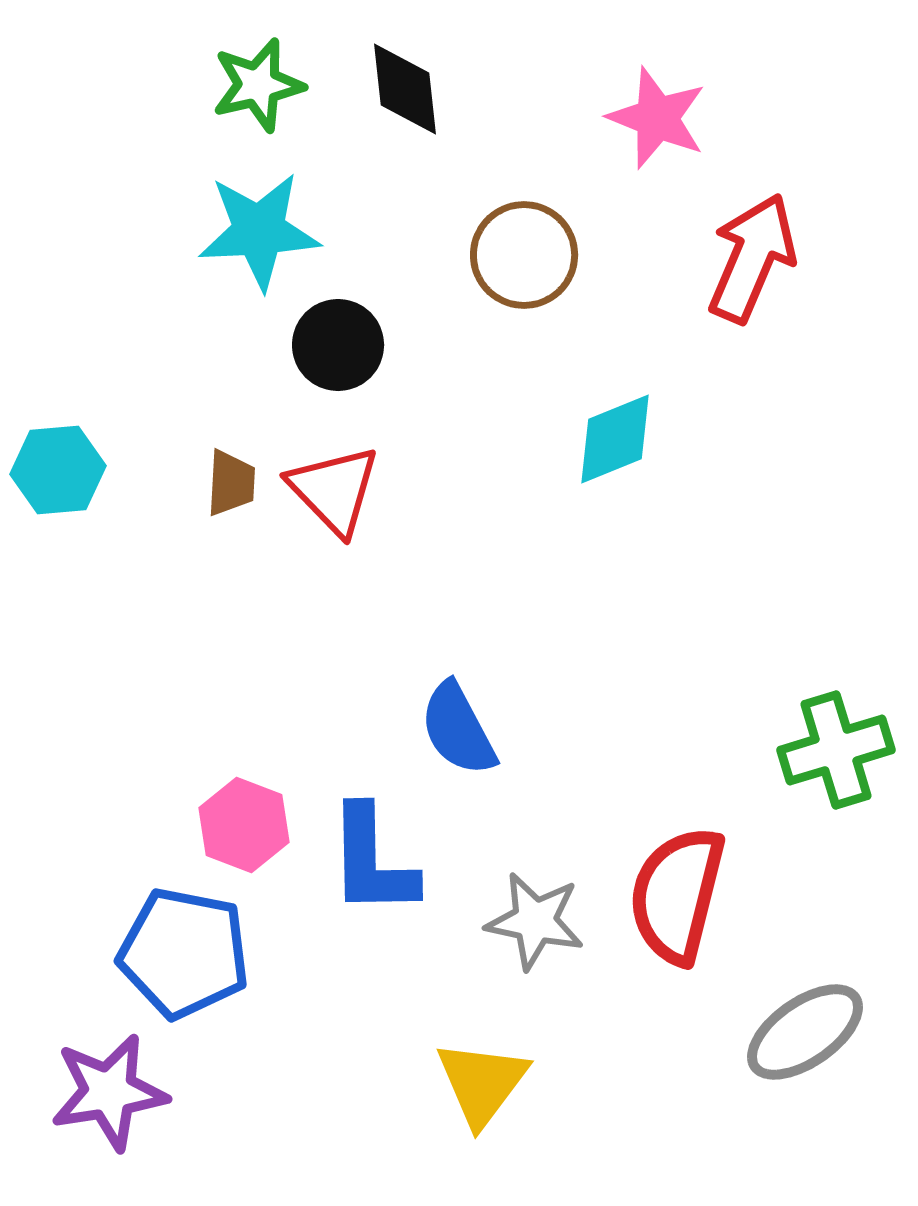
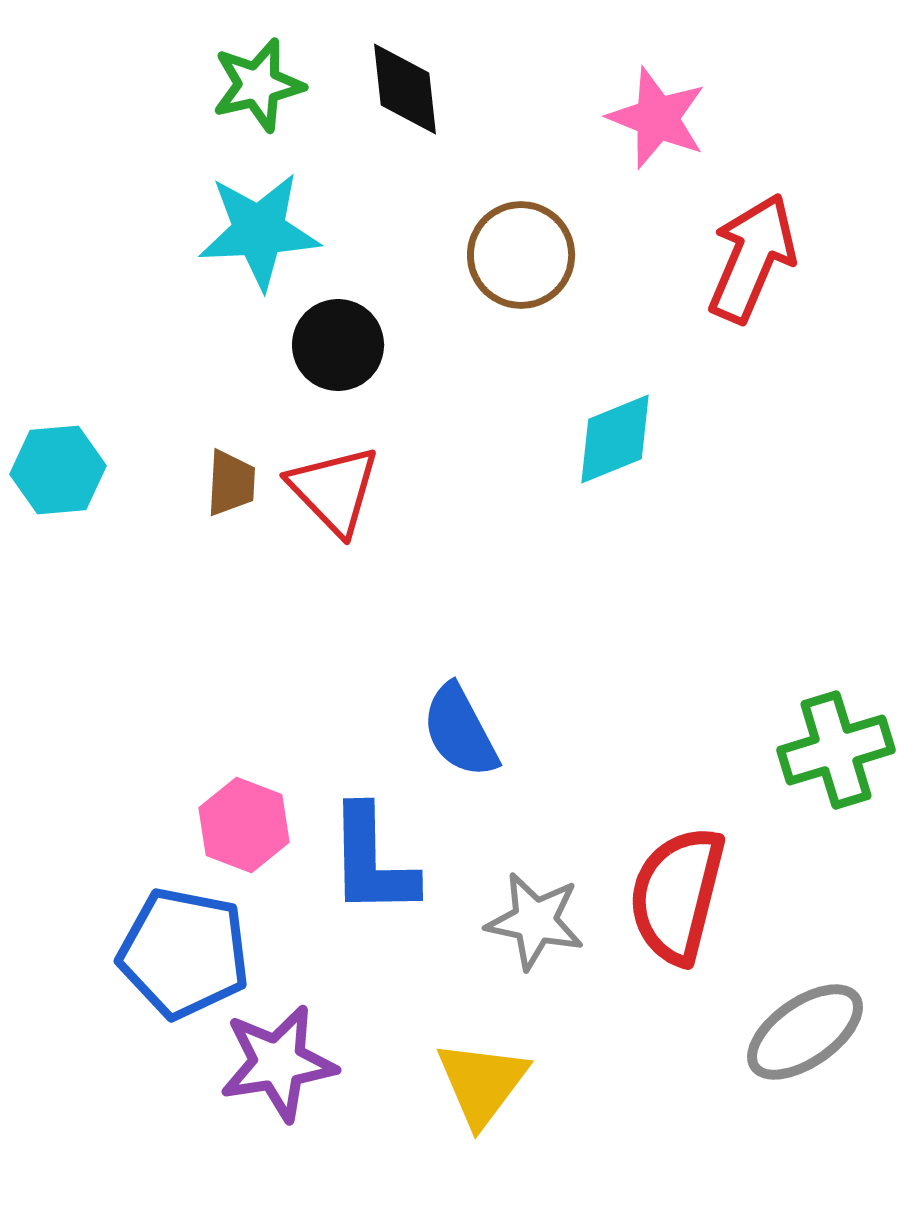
brown circle: moved 3 px left
blue semicircle: moved 2 px right, 2 px down
purple star: moved 169 px right, 29 px up
